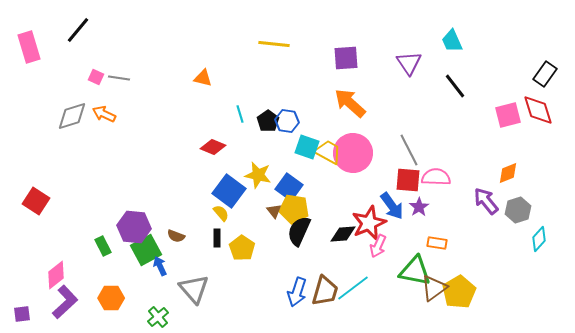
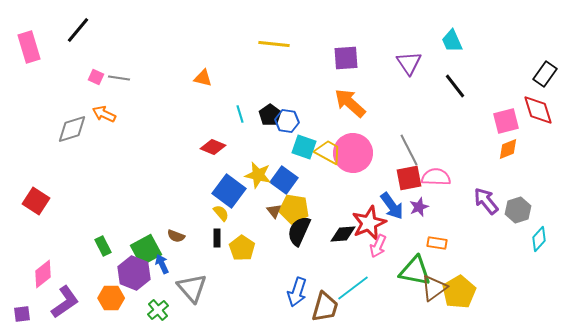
pink square at (508, 115): moved 2 px left, 6 px down
gray diamond at (72, 116): moved 13 px down
black pentagon at (268, 121): moved 2 px right, 6 px up
cyan square at (307, 147): moved 3 px left
orange diamond at (508, 173): moved 24 px up
red square at (408, 180): moved 1 px right, 2 px up; rotated 16 degrees counterclockwise
blue square at (289, 187): moved 5 px left, 7 px up
purple star at (419, 207): rotated 12 degrees clockwise
purple hexagon at (134, 227): moved 46 px down; rotated 16 degrees clockwise
blue arrow at (160, 266): moved 2 px right, 2 px up
pink diamond at (56, 275): moved 13 px left, 1 px up
gray triangle at (194, 289): moved 2 px left, 1 px up
brown trapezoid at (325, 291): moved 16 px down
purple L-shape at (65, 302): rotated 8 degrees clockwise
green cross at (158, 317): moved 7 px up
